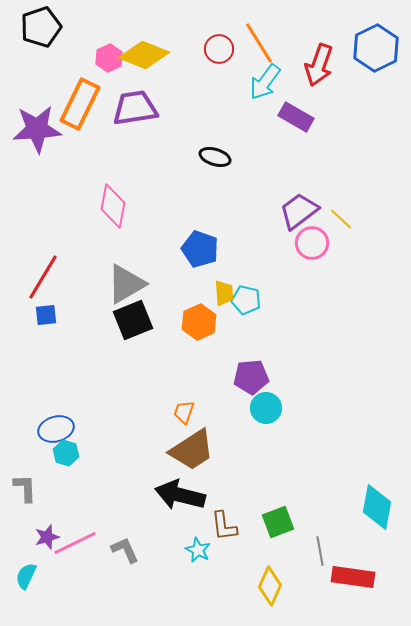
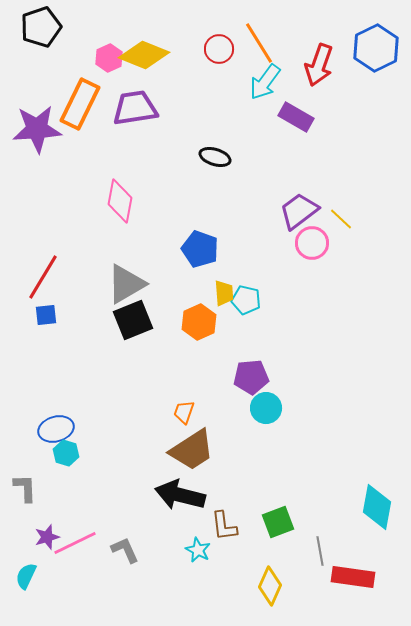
pink diamond at (113, 206): moved 7 px right, 5 px up
